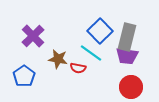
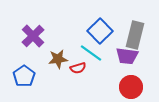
gray rectangle: moved 8 px right, 2 px up
brown star: rotated 18 degrees counterclockwise
red semicircle: rotated 28 degrees counterclockwise
